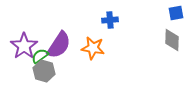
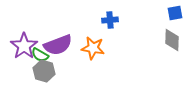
blue square: moved 1 px left
purple semicircle: moved 1 px left; rotated 36 degrees clockwise
green semicircle: moved 1 px up; rotated 114 degrees counterclockwise
